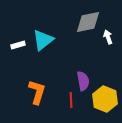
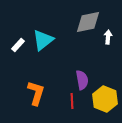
white arrow: rotated 24 degrees clockwise
white rectangle: rotated 32 degrees counterclockwise
purple semicircle: moved 1 px left, 1 px up
orange L-shape: moved 1 px left, 1 px down
red line: moved 1 px right, 1 px down
